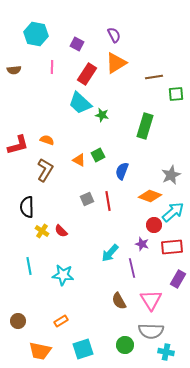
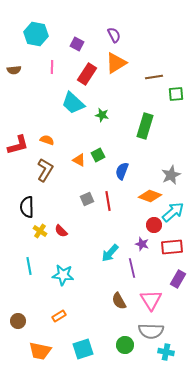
cyan trapezoid at (80, 103): moved 7 px left
yellow cross at (42, 231): moved 2 px left
orange rectangle at (61, 321): moved 2 px left, 5 px up
